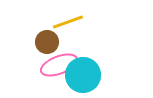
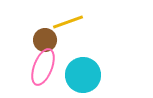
brown circle: moved 2 px left, 2 px up
pink ellipse: moved 16 px left, 2 px down; rotated 48 degrees counterclockwise
